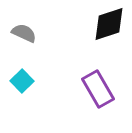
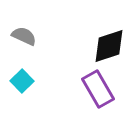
black diamond: moved 22 px down
gray semicircle: moved 3 px down
